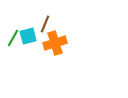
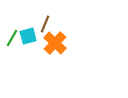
green line: moved 1 px left
orange cross: rotated 30 degrees counterclockwise
